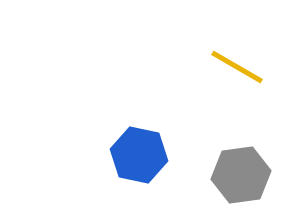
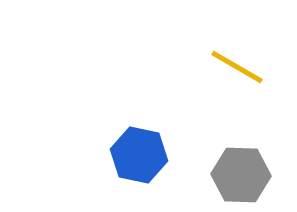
gray hexagon: rotated 10 degrees clockwise
